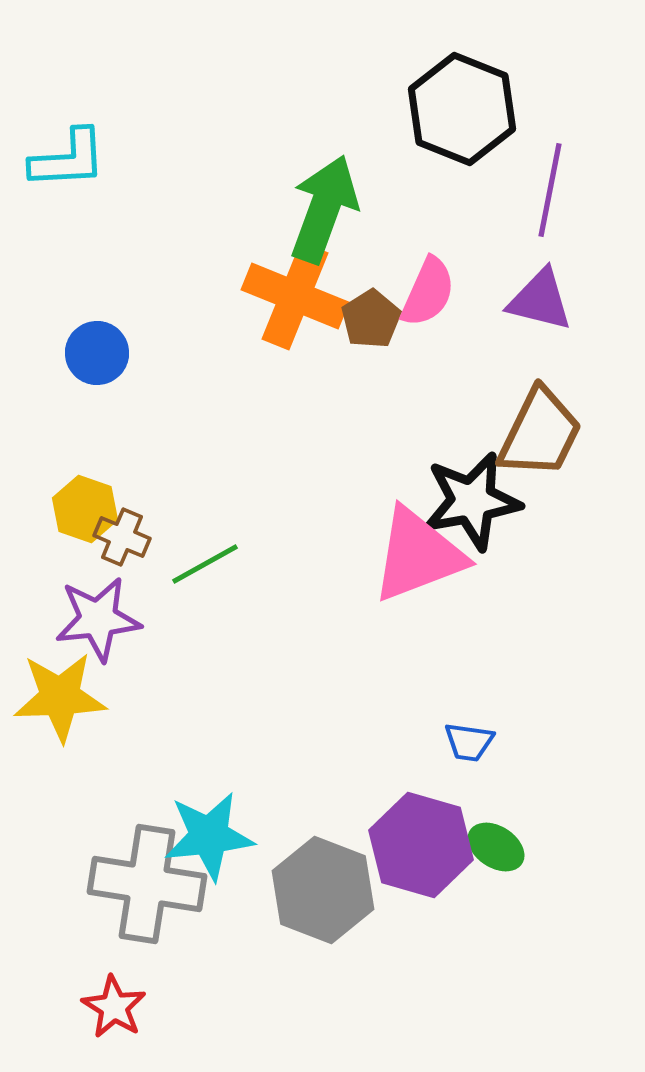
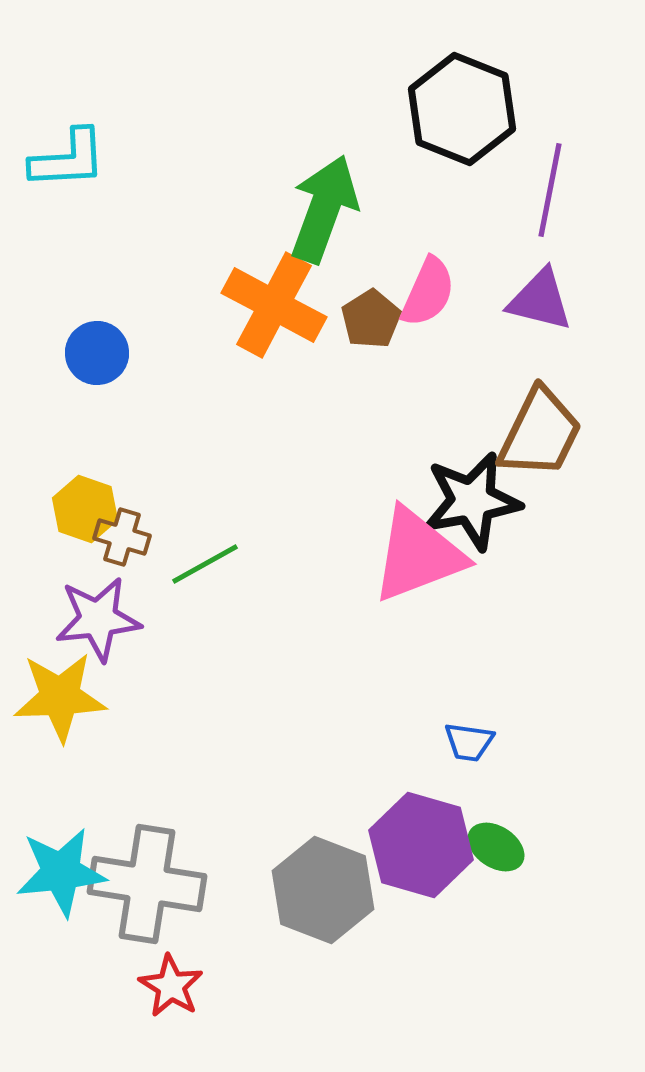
orange cross: moved 21 px left, 9 px down; rotated 6 degrees clockwise
brown cross: rotated 6 degrees counterclockwise
cyan star: moved 148 px left, 36 px down
red star: moved 57 px right, 21 px up
